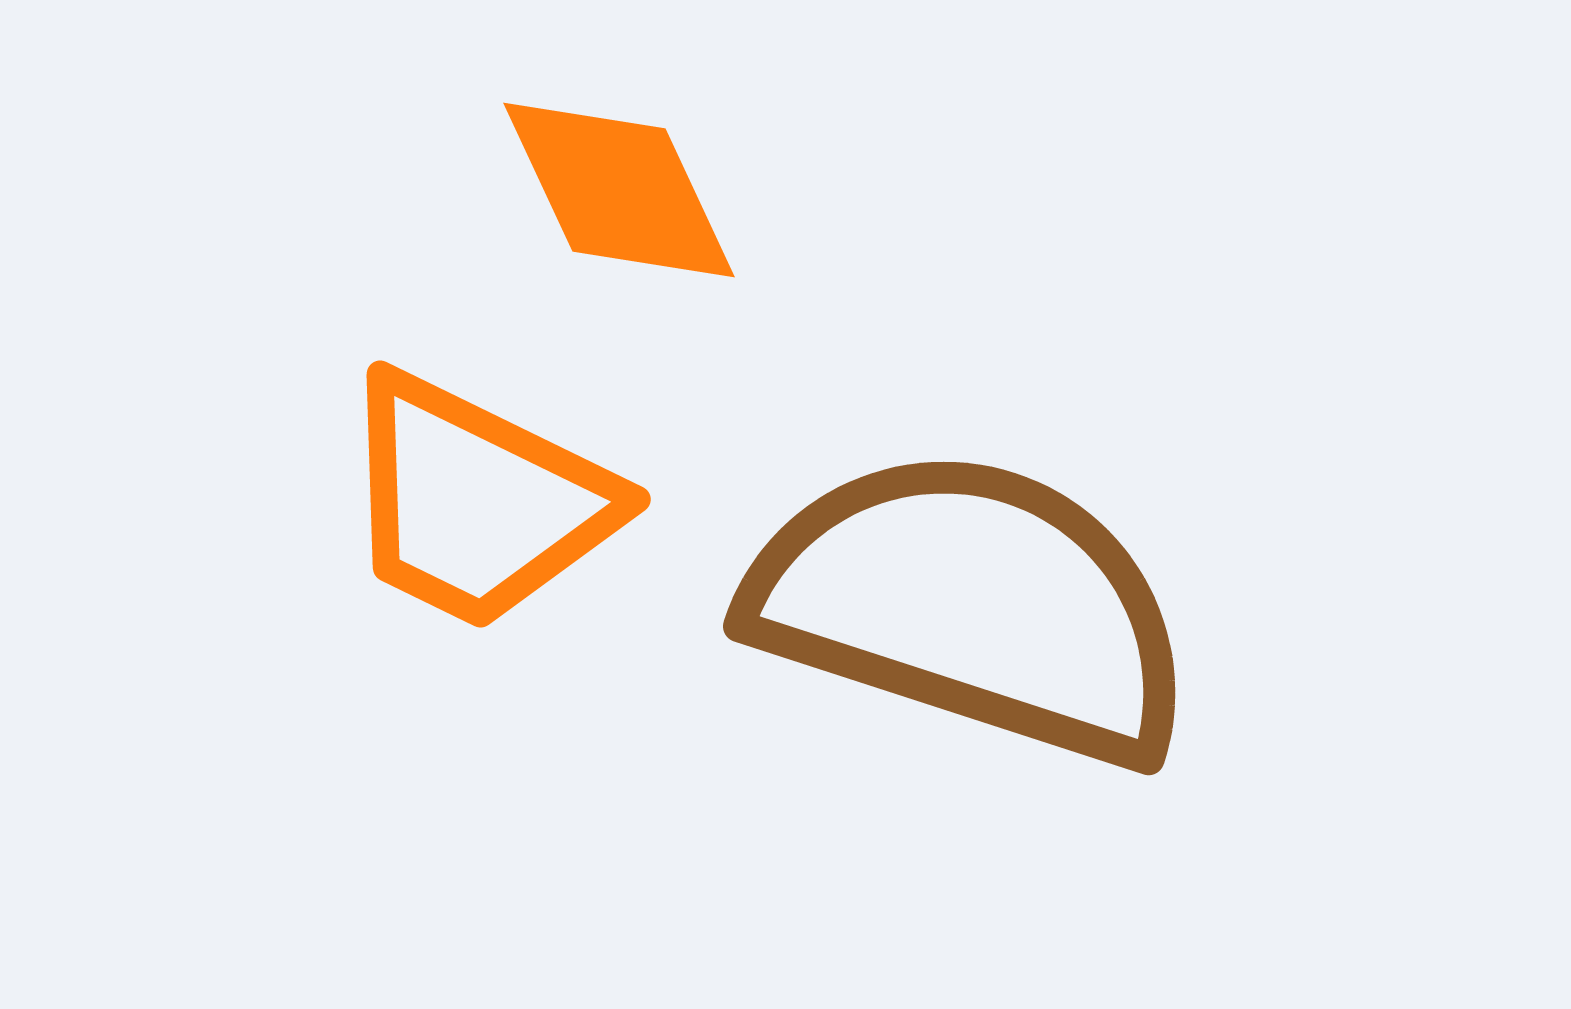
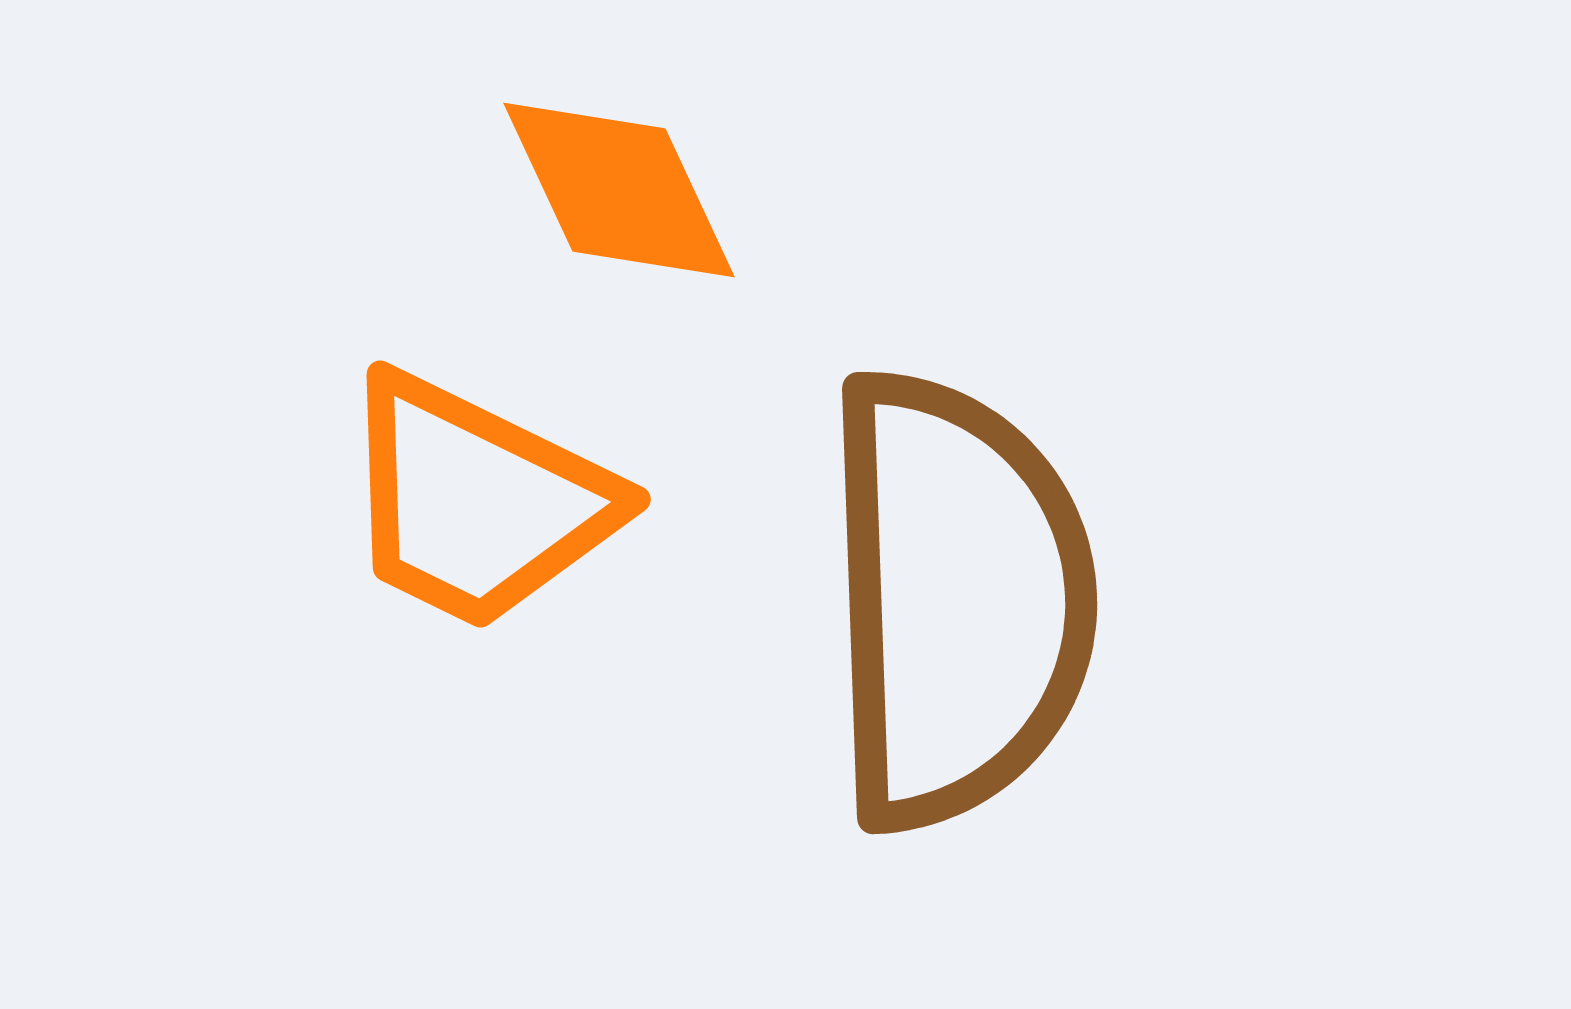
brown semicircle: moved 15 px left, 6 px up; rotated 70 degrees clockwise
